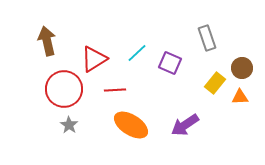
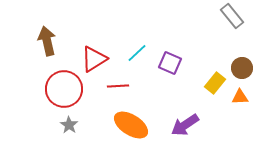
gray rectangle: moved 25 px right, 22 px up; rotated 20 degrees counterclockwise
red line: moved 3 px right, 4 px up
